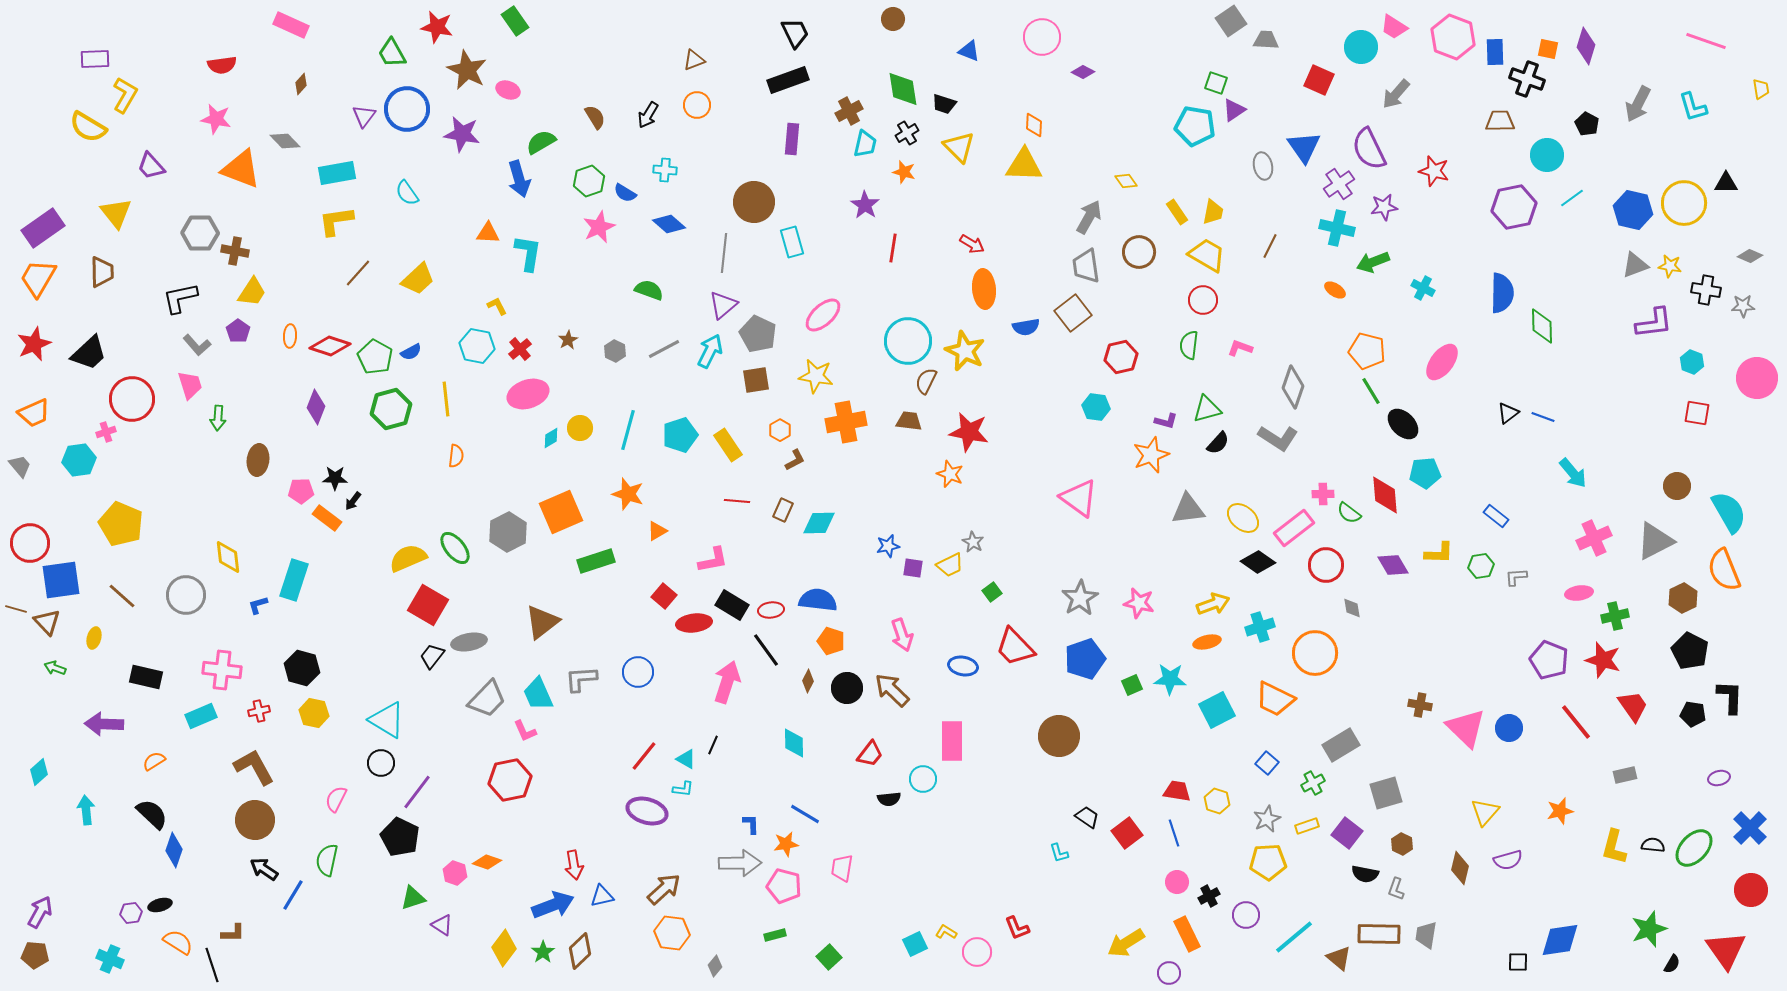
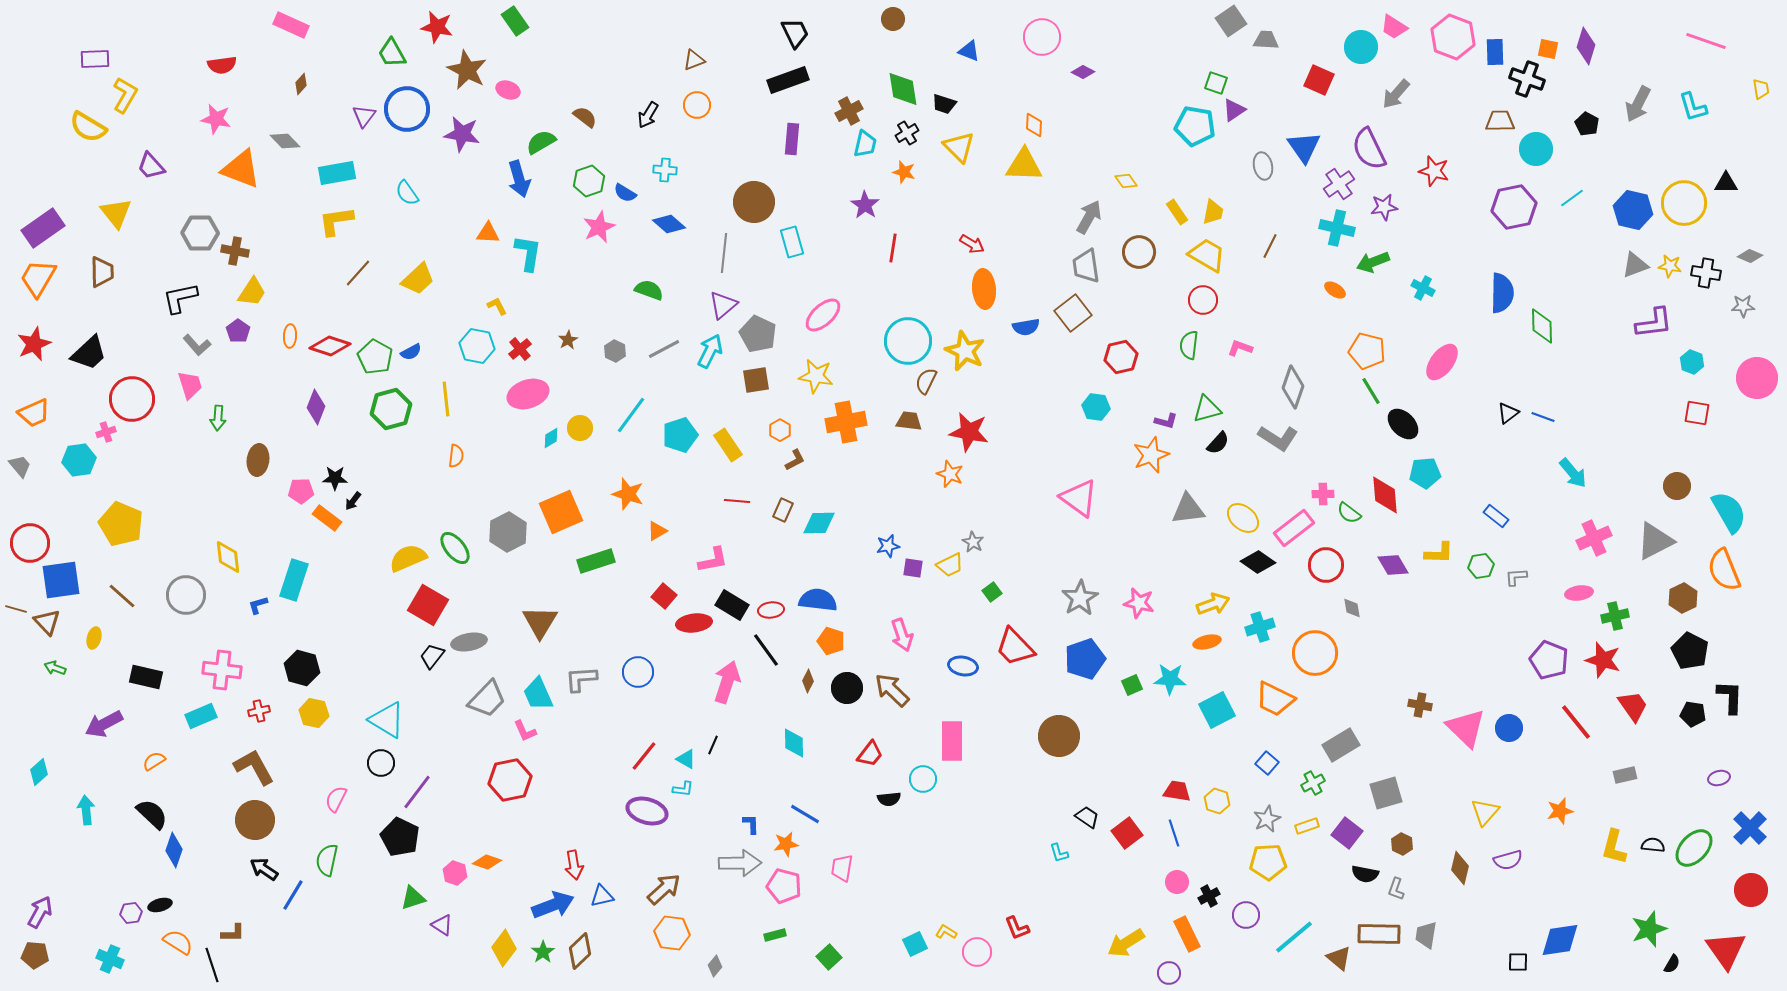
brown semicircle at (595, 117): moved 10 px left; rotated 20 degrees counterclockwise
cyan circle at (1547, 155): moved 11 px left, 6 px up
black cross at (1706, 290): moved 17 px up
cyan line at (628, 430): moved 3 px right, 15 px up; rotated 21 degrees clockwise
brown triangle at (542, 622): moved 2 px left; rotated 21 degrees counterclockwise
purple arrow at (104, 724): rotated 30 degrees counterclockwise
